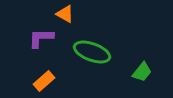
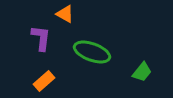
purple L-shape: rotated 96 degrees clockwise
